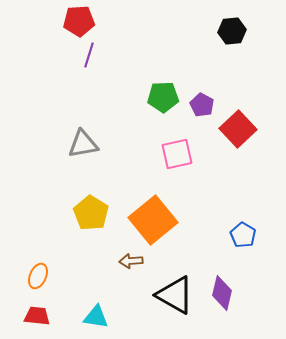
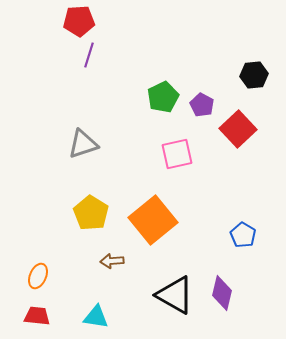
black hexagon: moved 22 px right, 44 px down
green pentagon: rotated 24 degrees counterclockwise
gray triangle: rotated 8 degrees counterclockwise
brown arrow: moved 19 px left
